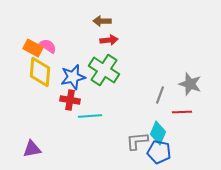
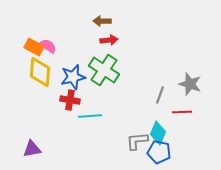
orange rectangle: moved 1 px right, 1 px up
